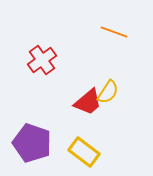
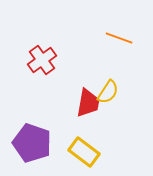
orange line: moved 5 px right, 6 px down
red trapezoid: moved 1 px down; rotated 40 degrees counterclockwise
